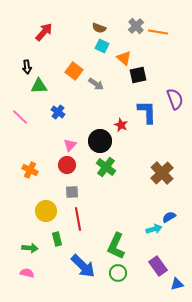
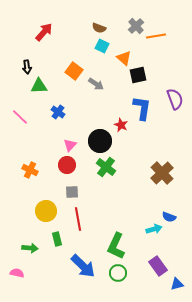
orange line: moved 2 px left, 4 px down; rotated 18 degrees counterclockwise
blue L-shape: moved 5 px left, 4 px up; rotated 10 degrees clockwise
blue semicircle: rotated 128 degrees counterclockwise
pink semicircle: moved 10 px left
